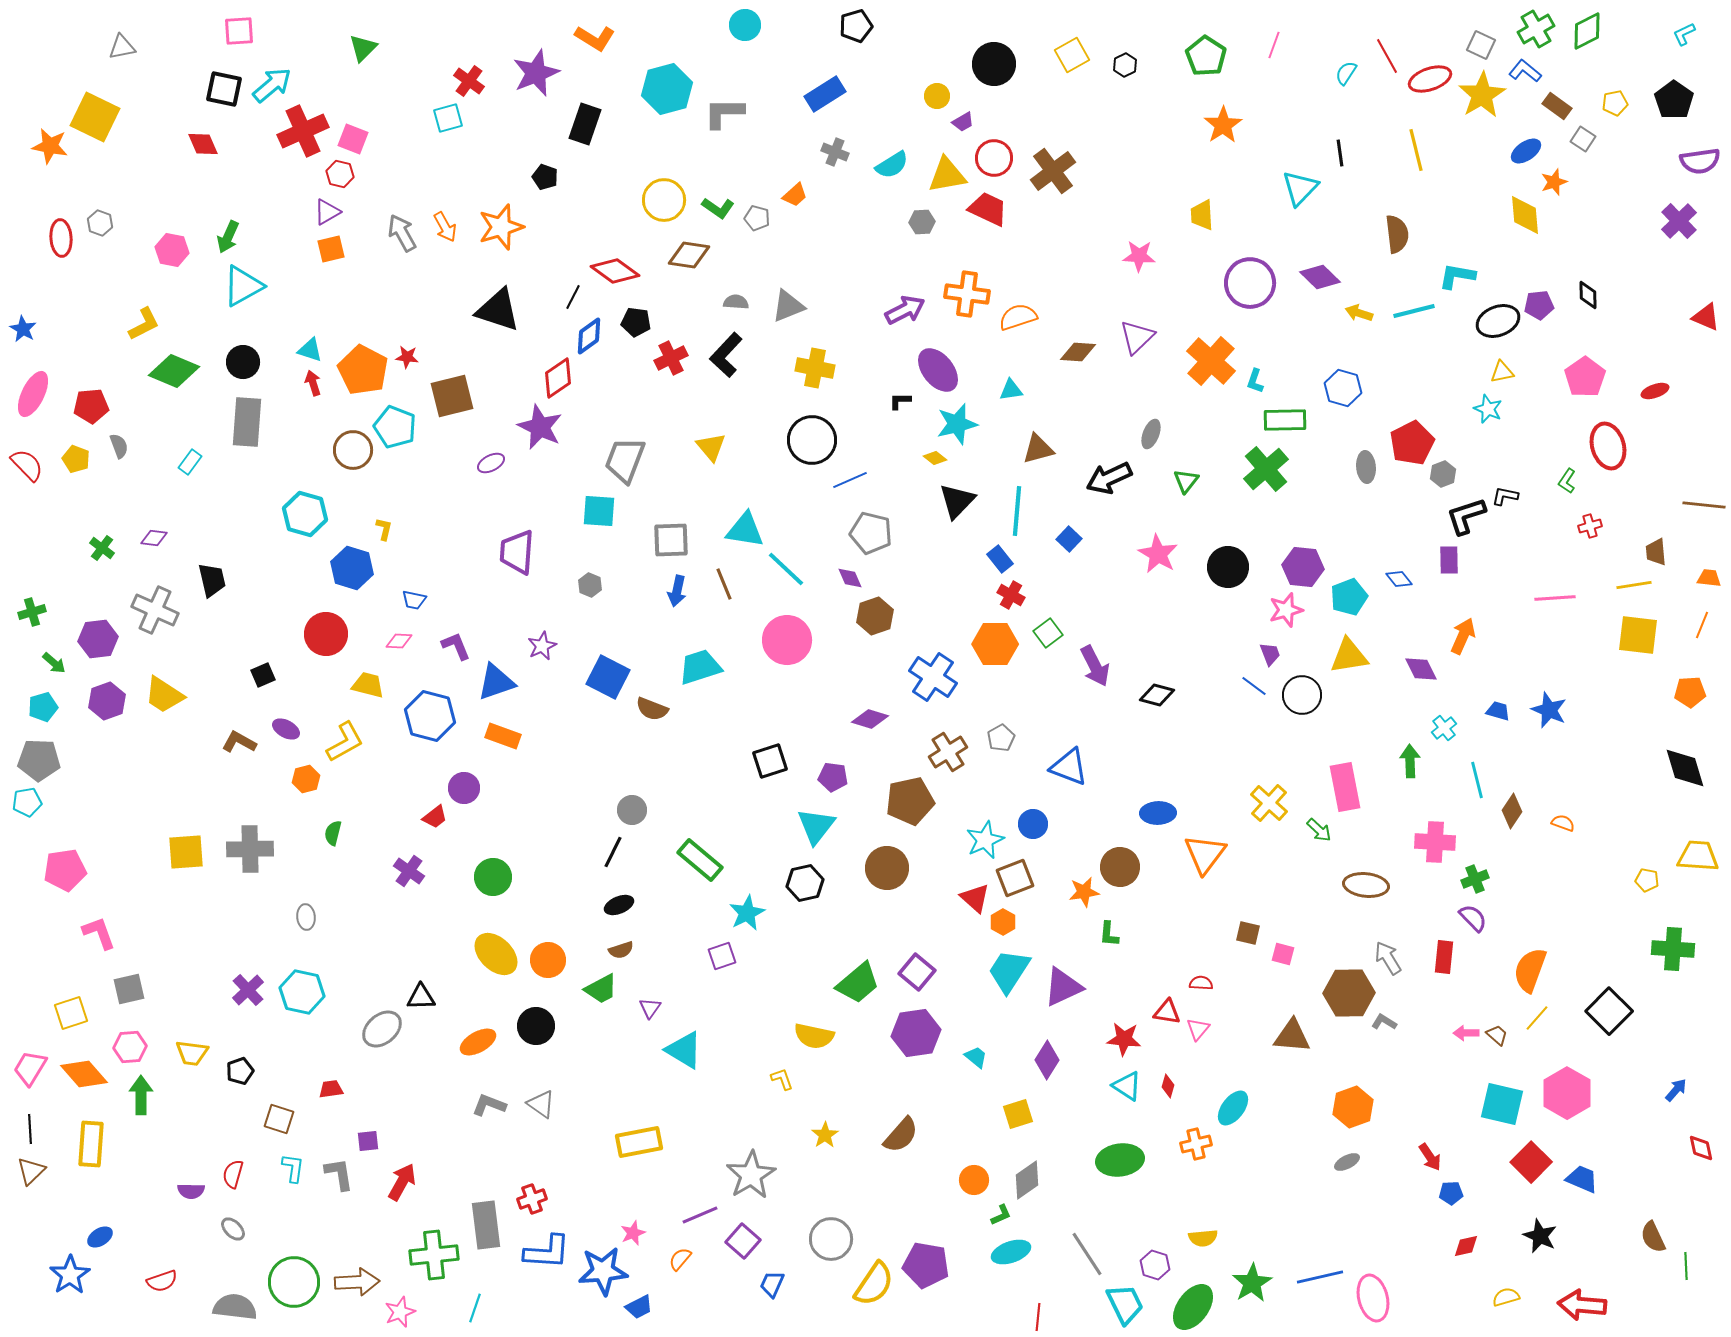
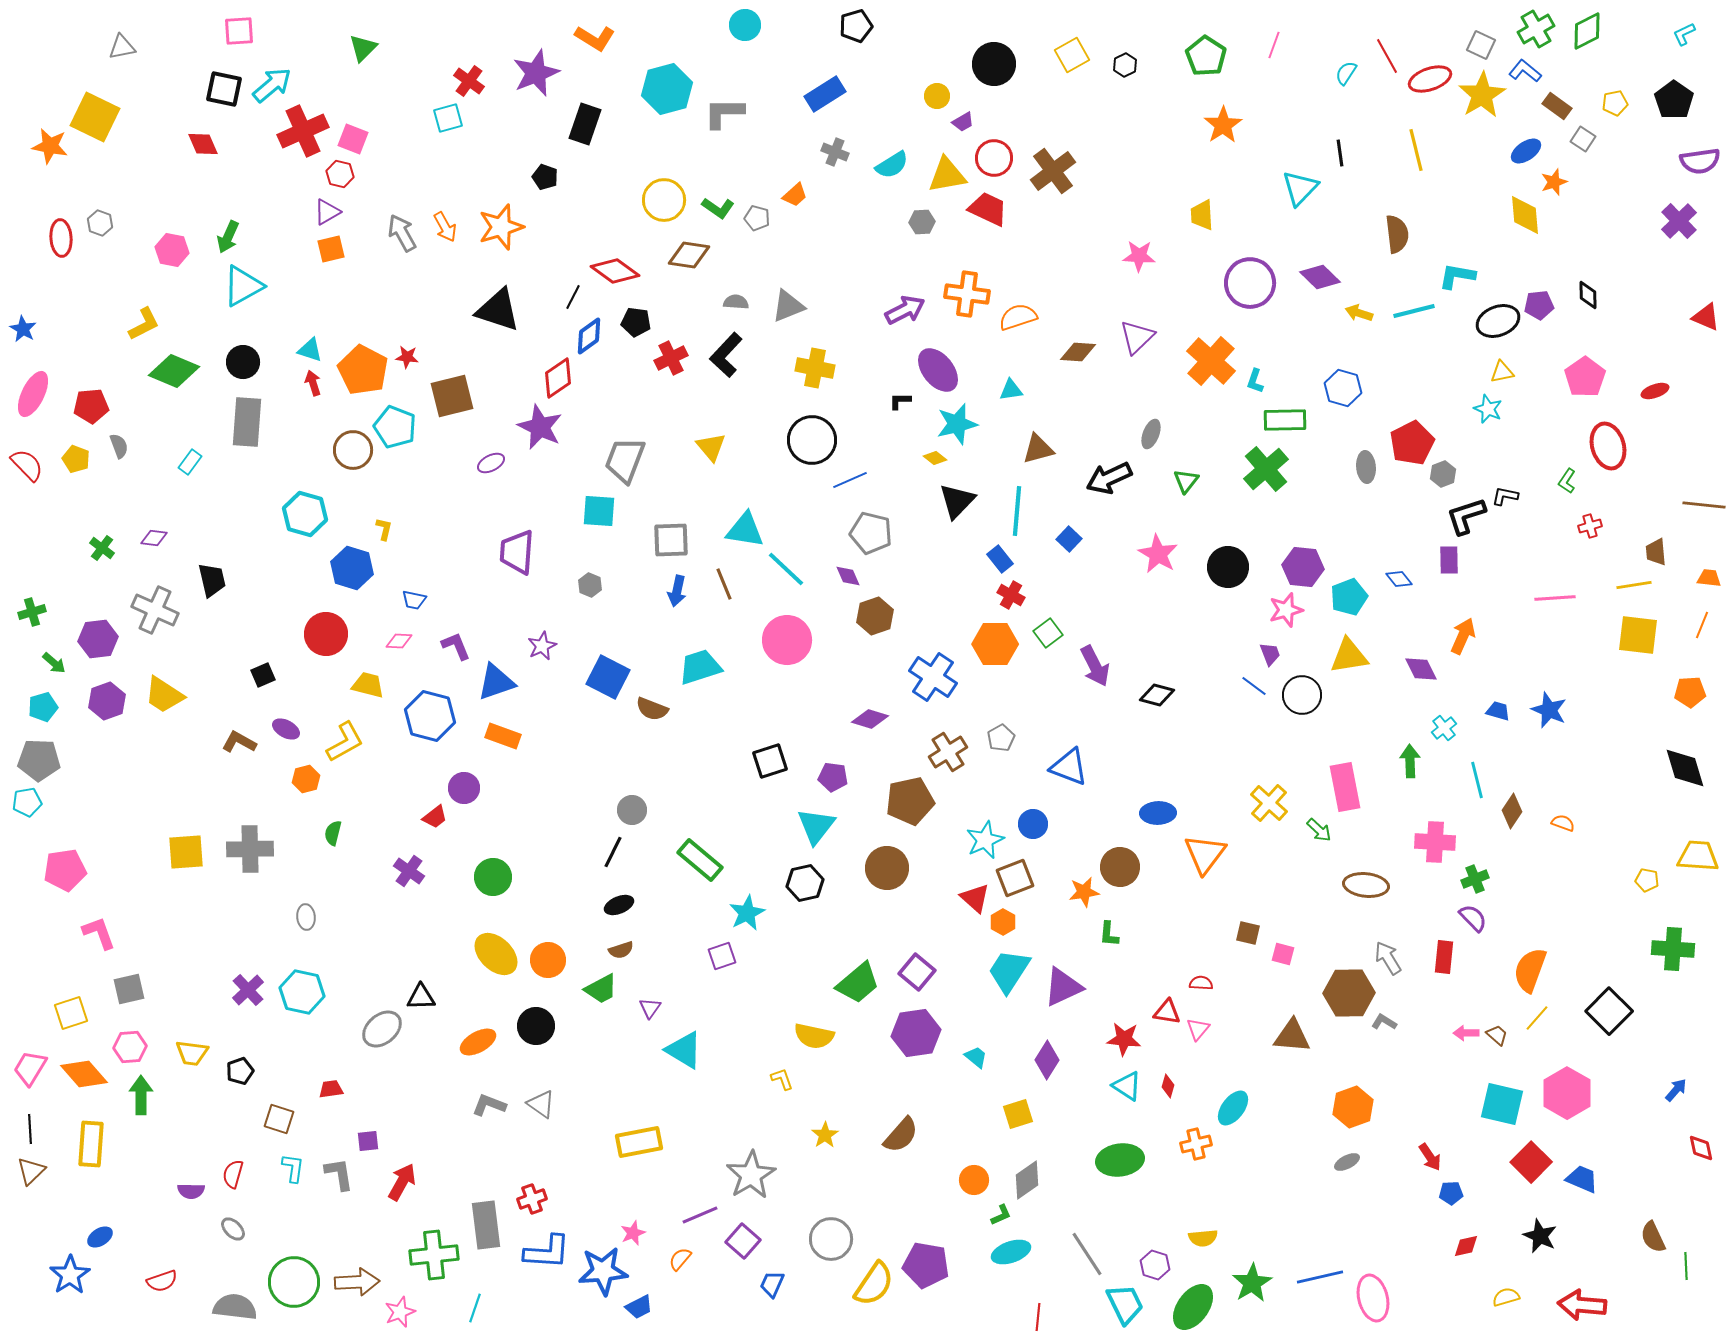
purple diamond at (850, 578): moved 2 px left, 2 px up
